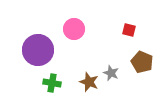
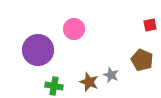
red square: moved 21 px right, 5 px up; rotated 24 degrees counterclockwise
brown pentagon: moved 2 px up
gray star: moved 2 px down
green cross: moved 2 px right, 3 px down
